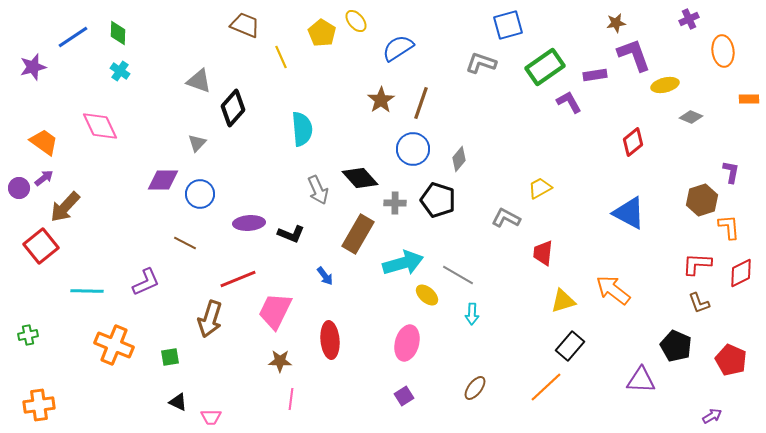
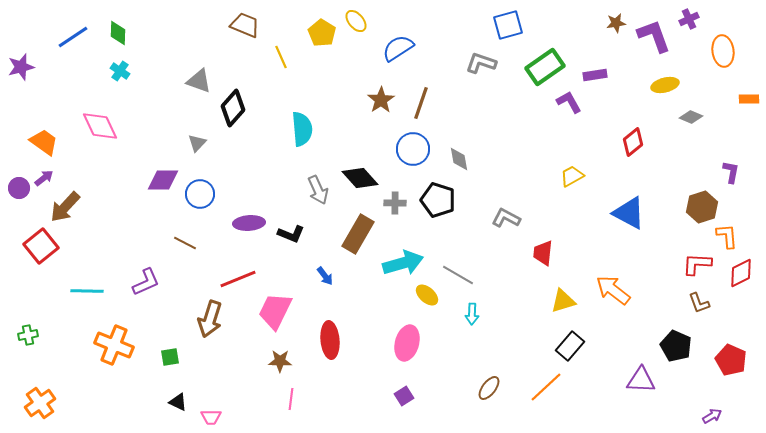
purple L-shape at (634, 55): moved 20 px right, 19 px up
purple star at (33, 67): moved 12 px left
gray diamond at (459, 159): rotated 50 degrees counterclockwise
yellow trapezoid at (540, 188): moved 32 px right, 12 px up
brown hexagon at (702, 200): moved 7 px down
orange L-shape at (729, 227): moved 2 px left, 9 px down
brown ellipse at (475, 388): moved 14 px right
orange cross at (39, 405): moved 1 px right, 2 px up; rotated 28 degrees counterclockwise
